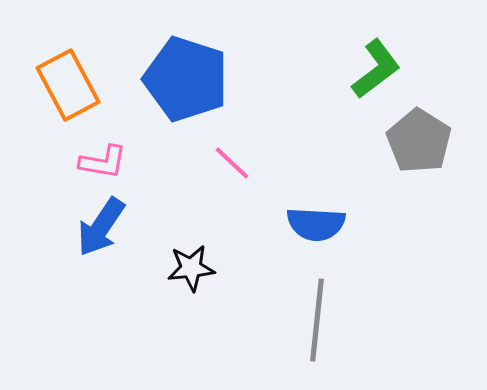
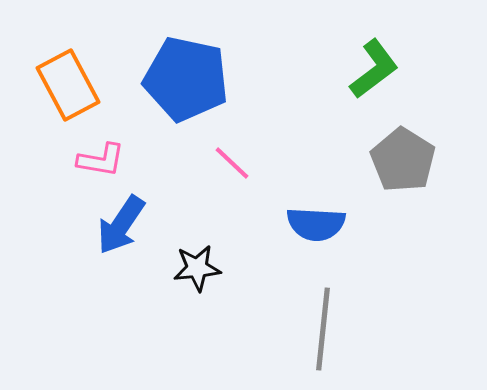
green L-shape: moved 2 px left
blue pentagon: rotated 6 degrees counterclockwise
gray pentagon: moved 16 px left, 19 px down
pink L-shape: moved 2 px left, 2 px up
blue arrow: moved 20 px right, 2 px up
black star: moved 6 px right
gray line: moved 6 px right, 9 px down
